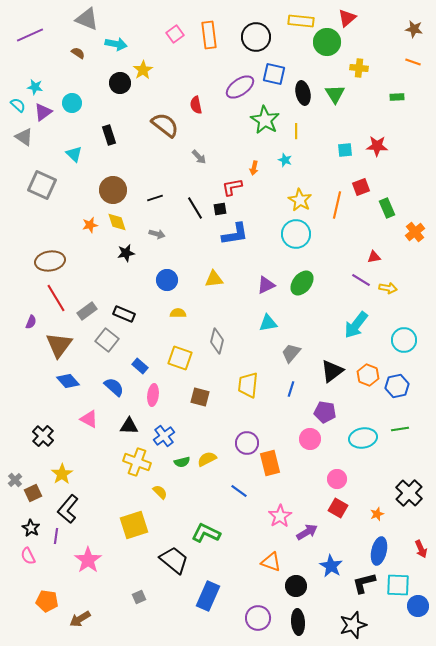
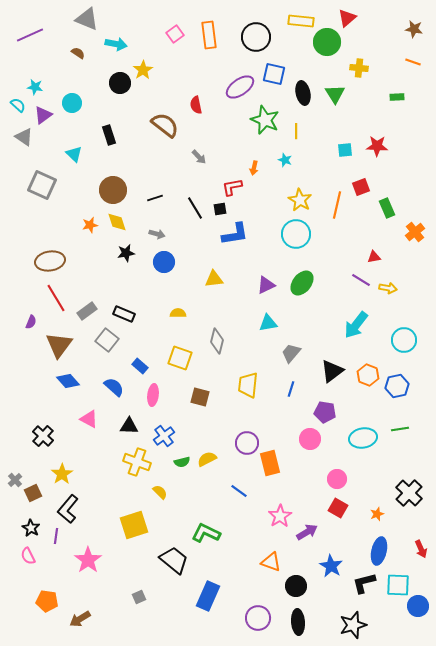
purple triangle at (43, 112): moved 3 px down
green star at (265, 120): rotated 8 degrees counterclockwise
blue circle at (167, 280): moved 3 px left, 18 px up
